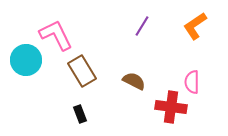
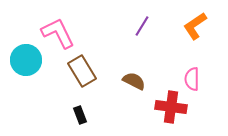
pink L-shape: moved 2 px right, 2 px up
pink semicircle: moved 3 px up
black rectangle: moved 1 px down
